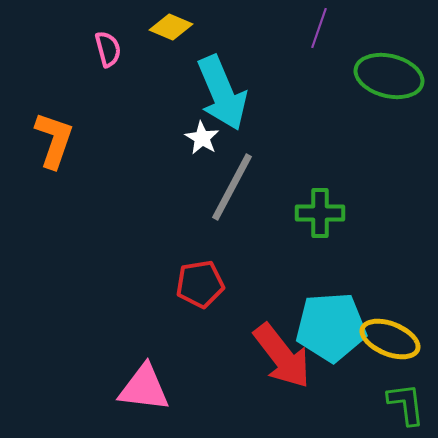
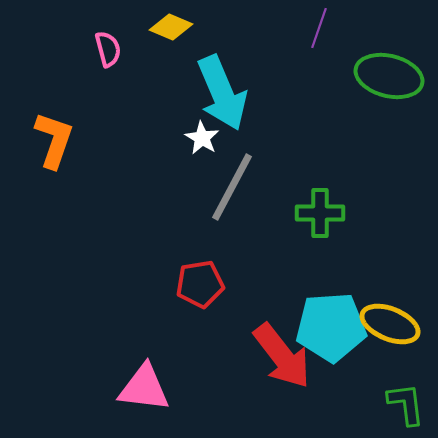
yellow ellipse: moved 15 px up
